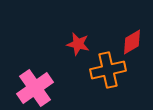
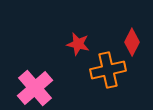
red diamond: rotated 32 degrees counterclockwise
pink cross: rotated 6 degrees counterclockwise
